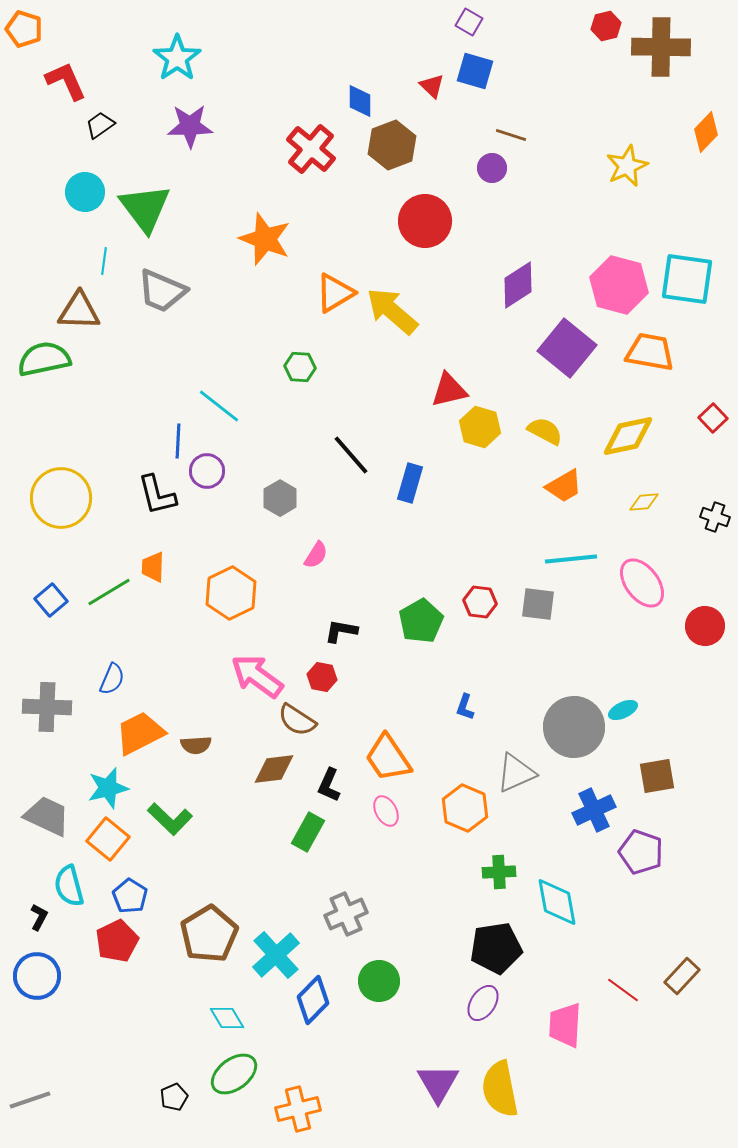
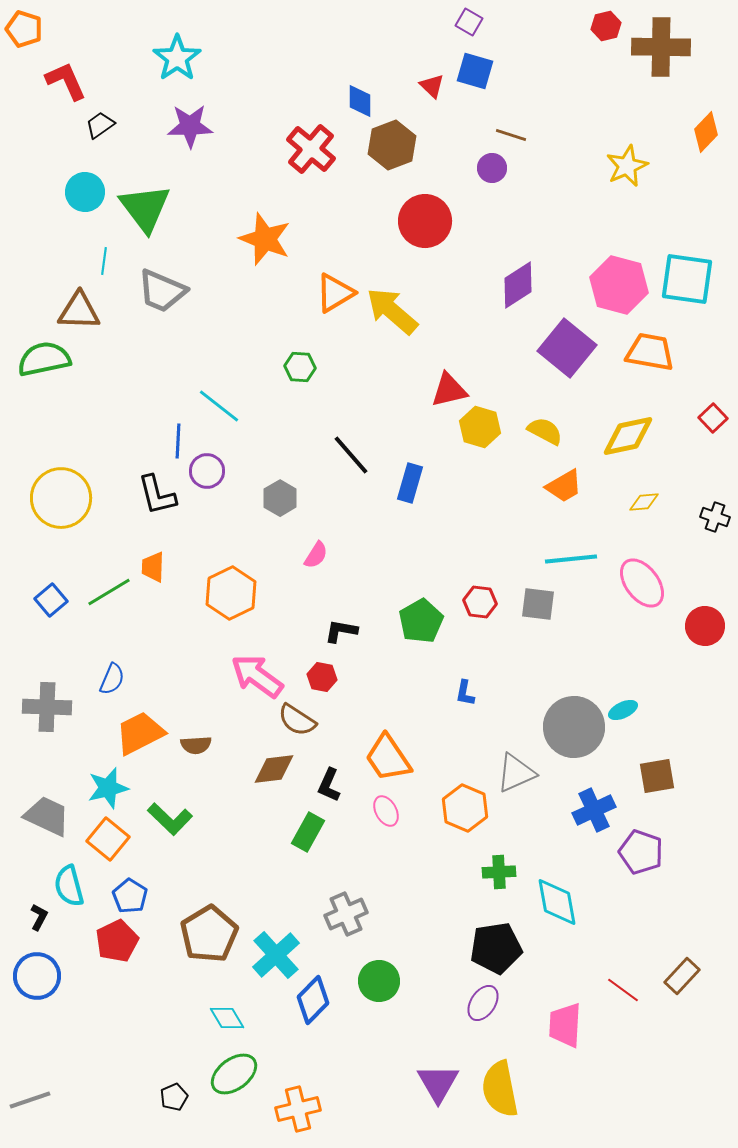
blue L-shape at (465, 707): moved 14 px up; rotated 8 degrees counterclockwise
